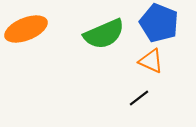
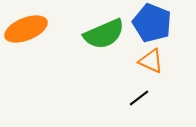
blue pentagon: moved 7 px left
